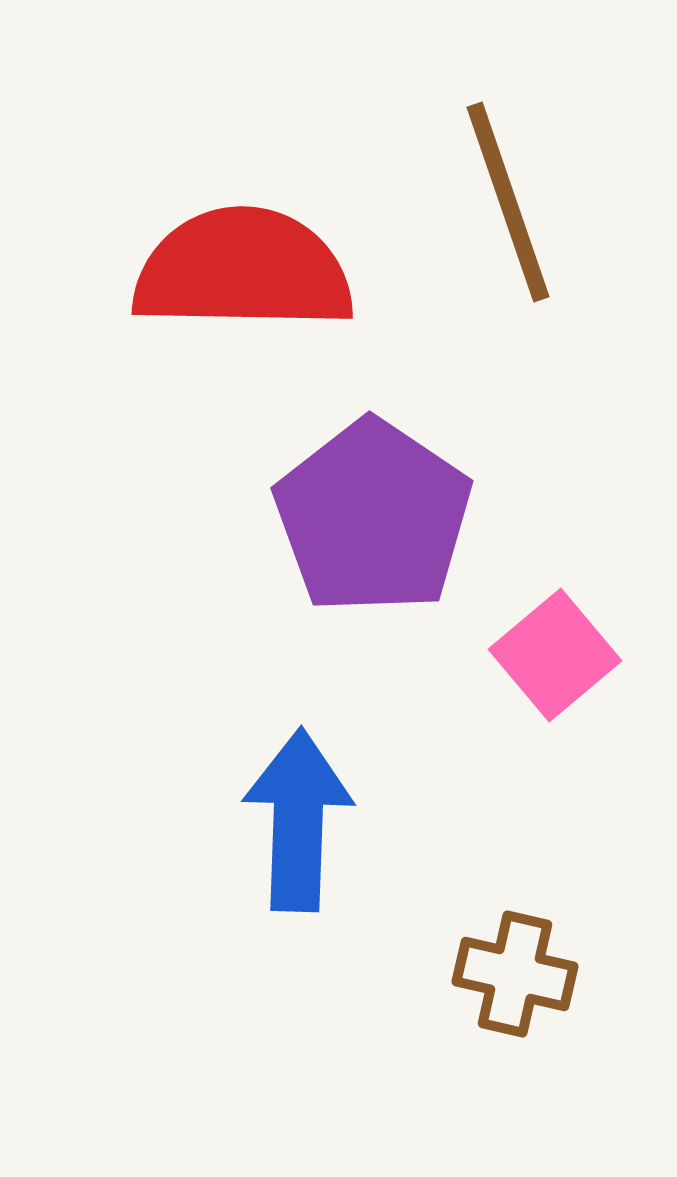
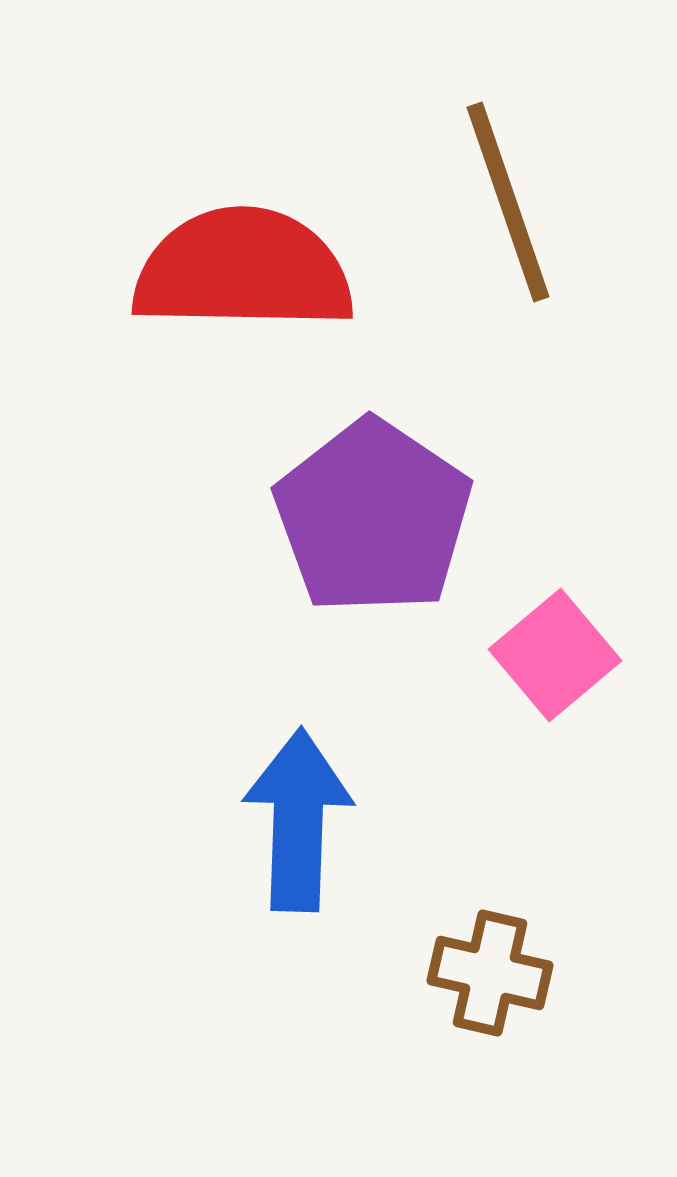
brown cross: moved 25 px left, 1 px up
